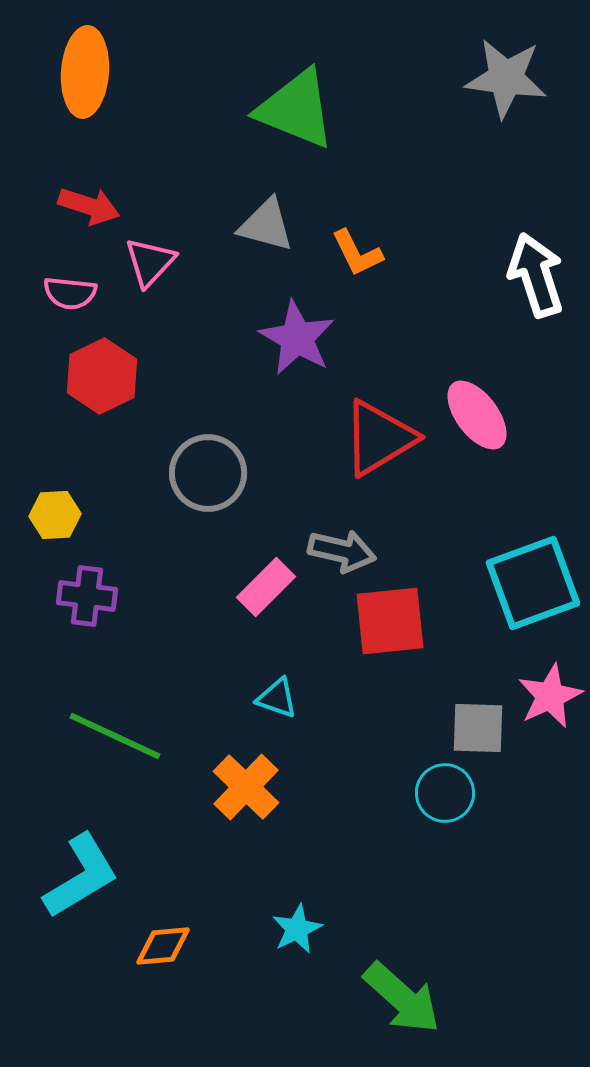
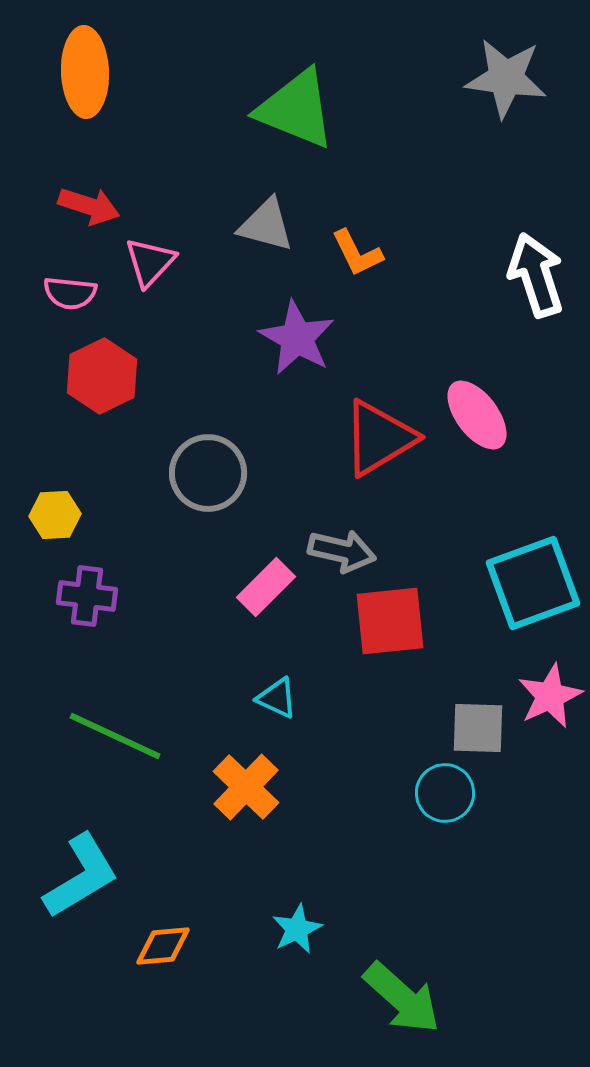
orange ellipse: rotated 6 degrees counterclockwise
cyan triangle: rotated 6 degrees clockwise
